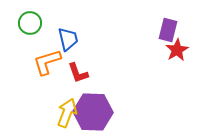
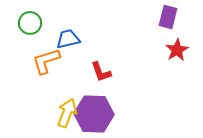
purple rectangle: moved 13 px up
blue trapezoid: rotated 90 degrees counterclockwise
orange L-shape: moved 1 px left, 1 px up
red L-shape: moved 23 px right, 1 px up
purple hexagon: moved 1 px right, 2 px down
